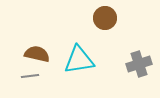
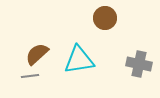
brown semicircle: rotated 55 degrees counterclockwise
gray cross: rotated 30 degrees clockwise
